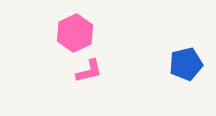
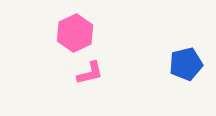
pink L-shape: moved 1 px right, 2 px down
